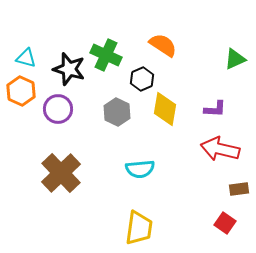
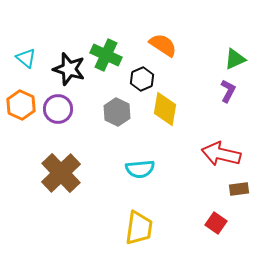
cyan triangle: rotated 25 degrees clockwise
orange hexagon: moved 14 px down
purple L-shape: moved 13 px right, 18 px up; rotated 65 degrees counterclockwise
red arrow: moved 1 px right, 5 px down
red square: moved 9 px left
